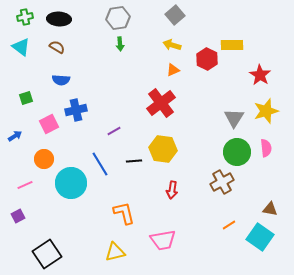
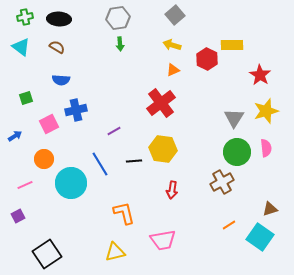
brown triangle: rotated 28 degrees counterclockwise
